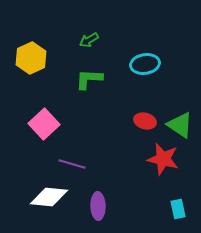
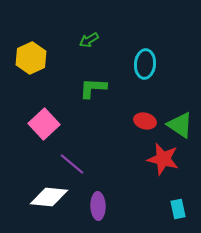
cyan ellipse: rotated 76 degrees counterclockwise
green L-shape: moved 4 px right, 9 px down
purple line: rotated 24 degrees clockwise
